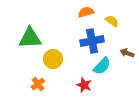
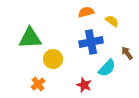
blue cross: moved 1 px left, 1 px down
brown arrow: rotated 32 degrees clockwise
cyan semicircle: moved 5 px right, 2 px down
